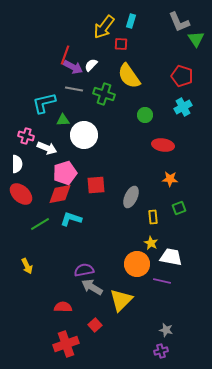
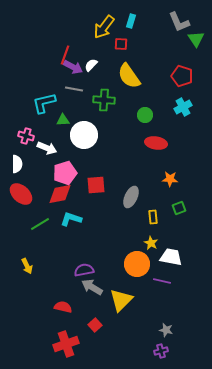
green cross at (104, 94): moved 6 px down; rotated 15 degrees counterclockwise
red ellipse at (163, 145): moved 7 px left, 2 px up
red semicircle at (63, 307): rotated 12 degrees clockwise
